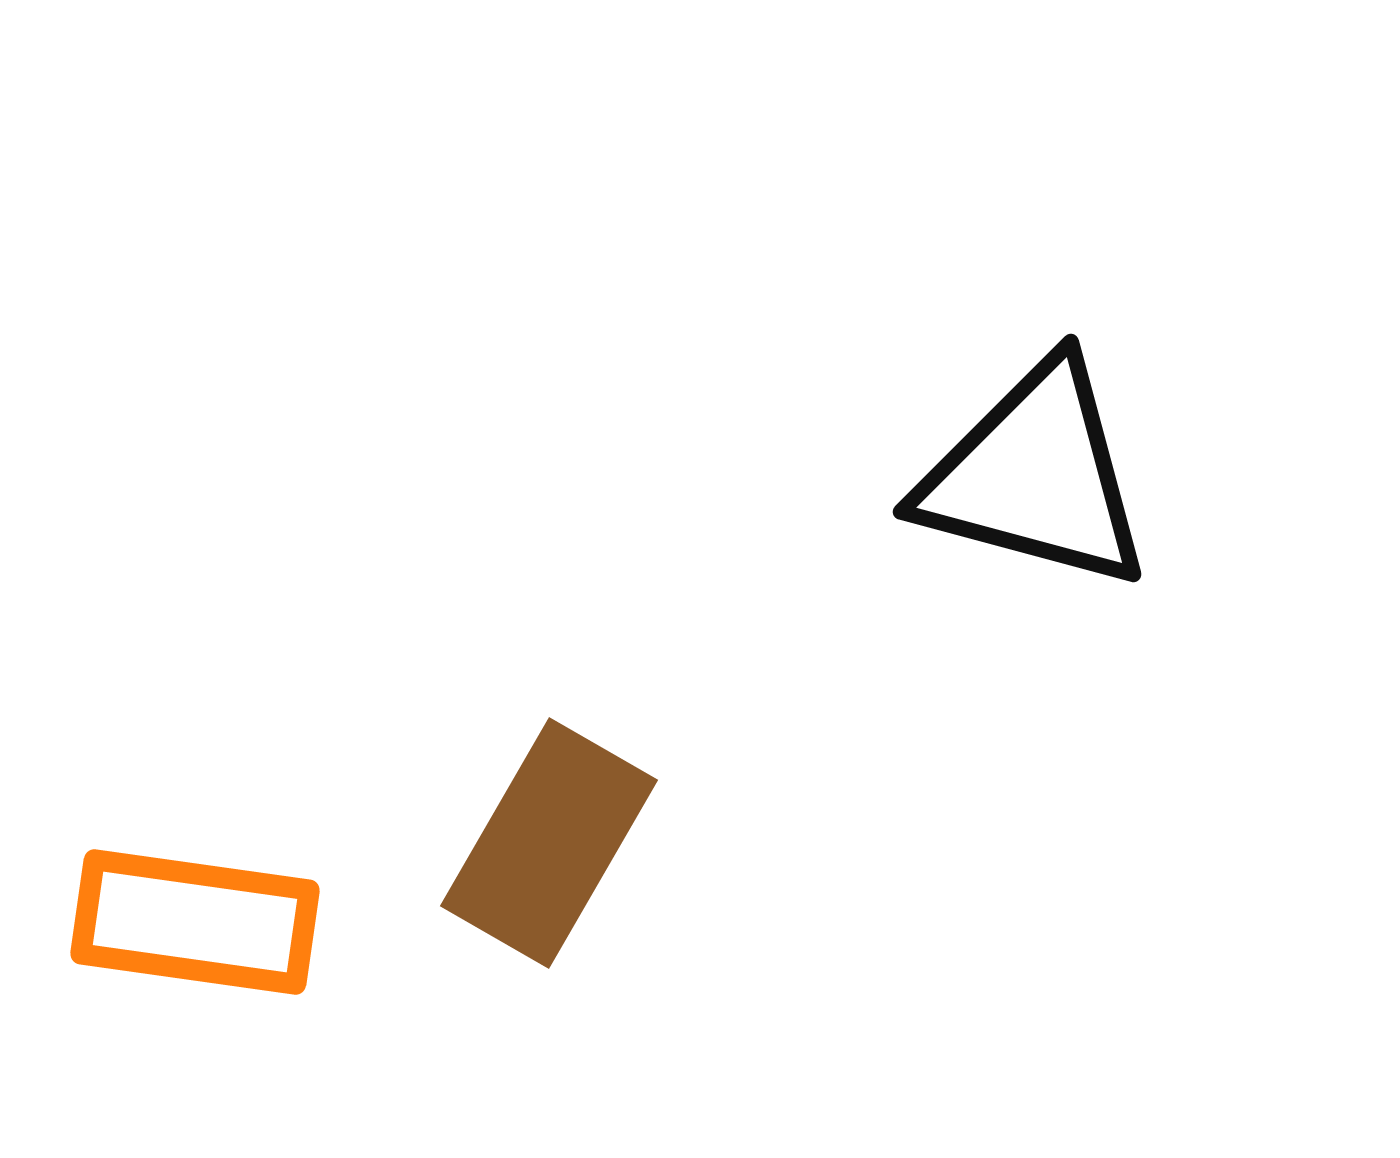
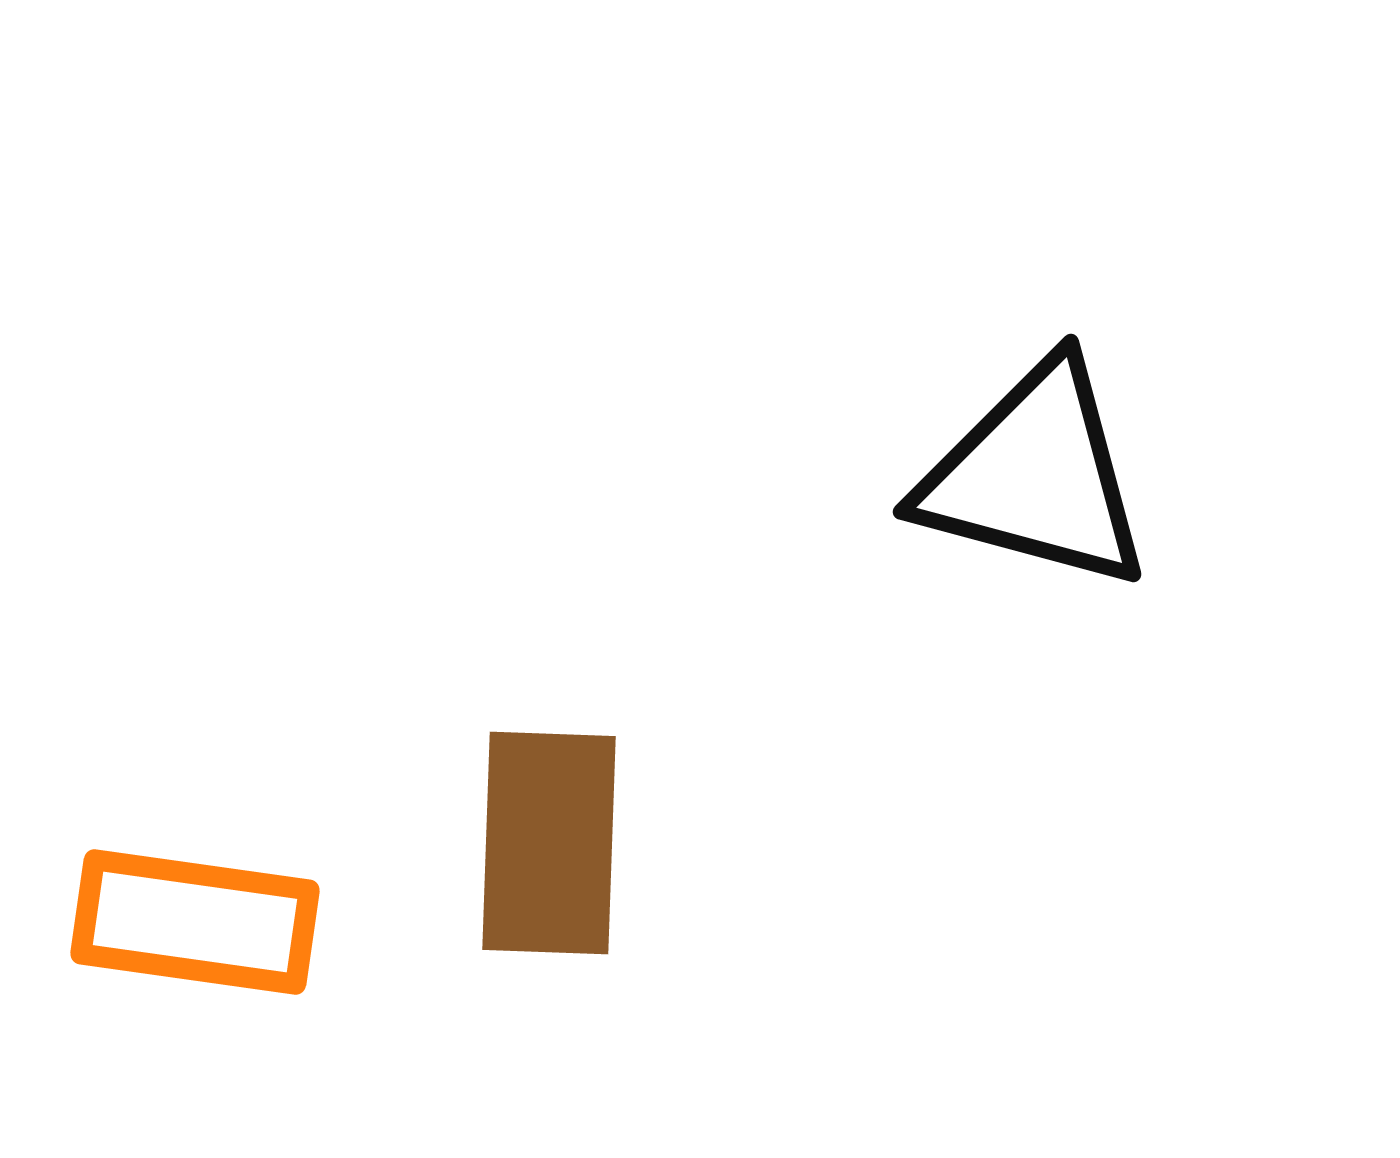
brown rectangle: rotated 28 degrees counterclockwise
